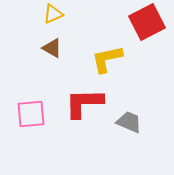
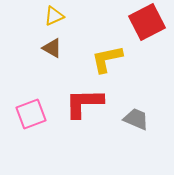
yellow triangle: moved 1 px right, 2 px down
pink square: rotated 16 degrees counterclockwise
gray trapezoid: moved 7 px right, 3 px up
